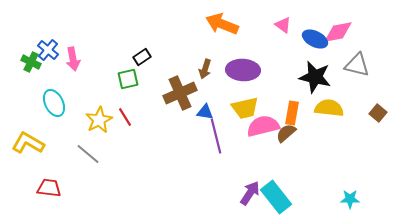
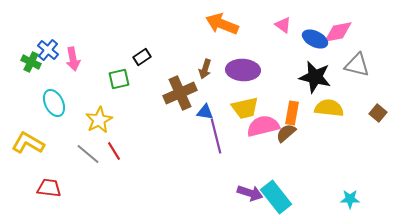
green square: moved 9 px left
red line: moved 11 px left, 34 px down
purple arrow: rotated 75 degrees clockwise
